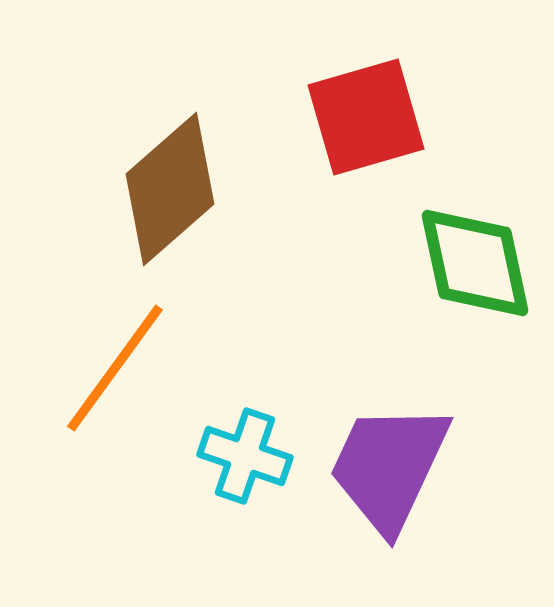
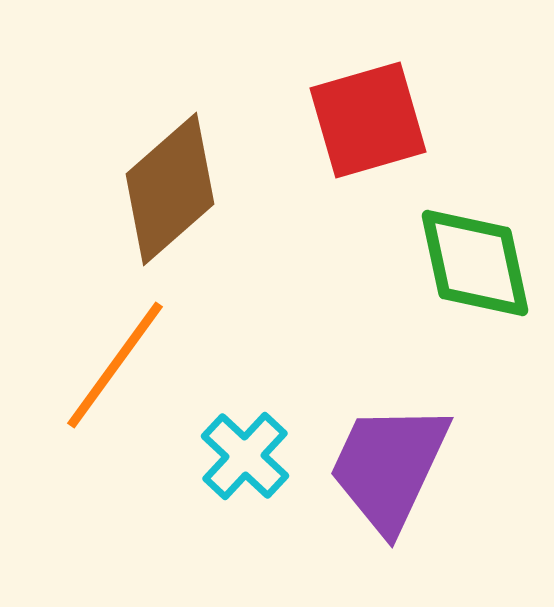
red square: moved 2 px right, 3 px down
orange line: moved 3 px up
cyan cross: rotated 24 degrees clockwise
